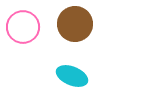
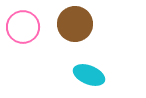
cyan ellipse: moved 17 px right, 1 px up
